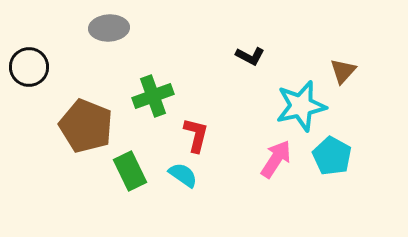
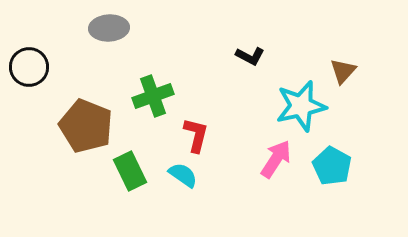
cyan pentagon: moved 10 px down
